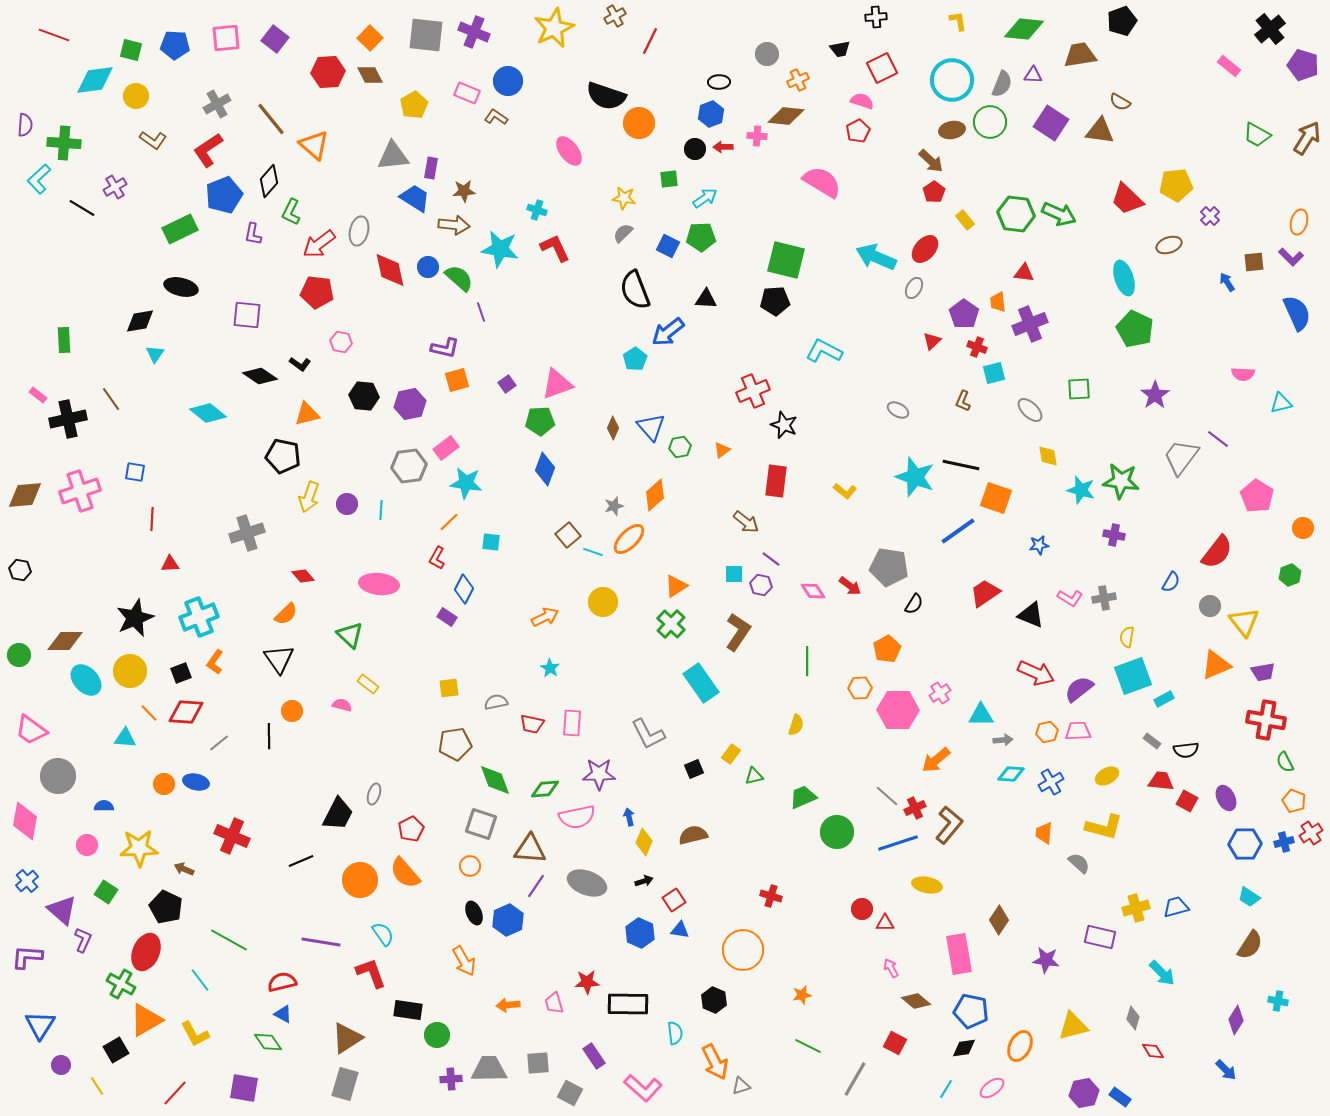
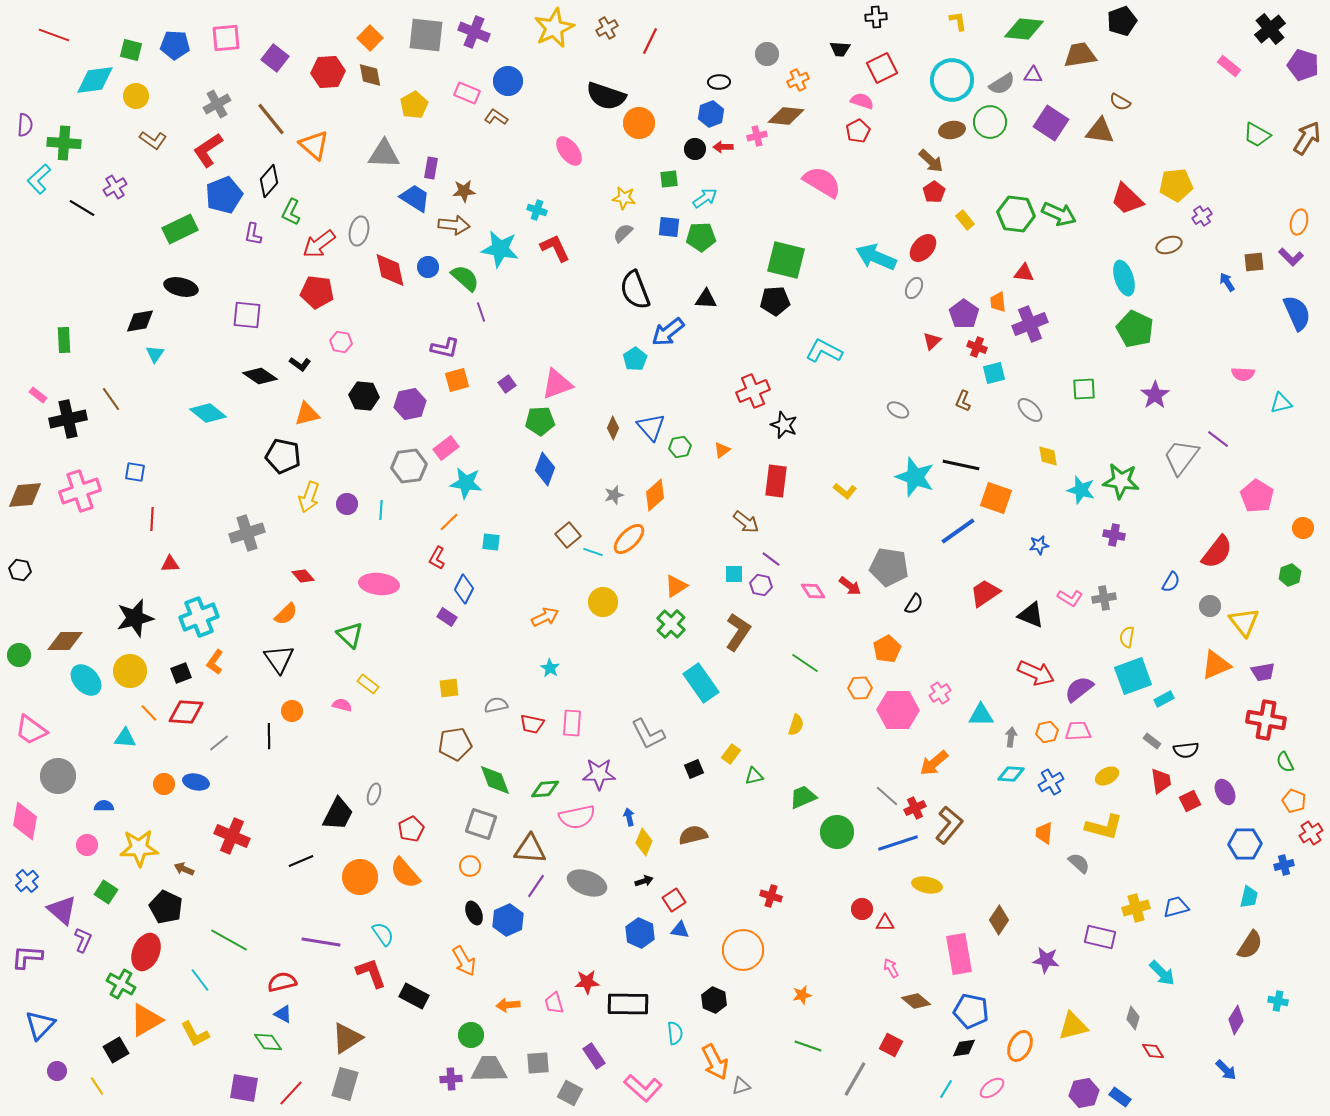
brown cross at (615, 16): moved 8 px left, 12 px down
purple square at (275, 39): moved 19 px down
black trapezoid at (840, 49): rotated 15 degrees clockwise
brown diamond at (370, 75): rotated 16 degrees clockwise
gray semicircle at (1002, 84): rotated 36 degrees clockwise
pink cross at (757, 136): rotated 18 degrees counterclockwise
gray triangle at (393, 156): moved 9 px left, 2 px up; rotated 8 degrees clockwise
purple cross at (1210, 216): moved 8 px left; rotated 12 degrees clockwise
blue square at (668, 246): moved 1 px right, 19 px up; rotated 20 degrees counterclockwise
red ellipse at (925, 249): moved 2 px left, 1 px up
green semicircle at (459, 278): moved 6 px right
green square at (1079, 389): moved 5 px right
gray star at (614, 506): moved 11 px up
black star at (135, 618): rotated 9 degrees clockwise
green line at (807, 661): moved 2 px left, 2 px down; rotated 56 degrees counterclockwise
gray semicircle at (496, 702): moved 3 px down
gray arrow at (1003, 740): moved 8 px right, 3 px up; rotated 78 degrees counterclockwise
orange arrow at (936, 760): moved 2 px left, 3 px down
red trapezoid at (1161, 781): rotated 76 degrees clockwise
purple ellipse at (1226, 798): moved 1 px left, 6 px up
red square at (1187, 801): moved 3 px right; rotated 35 degrees clockwise
blue cross at (1284, 842): moved 23 px down
orange circle at (360, 880): moved 3 px up
cyan trapezoid at (1249, 897): rotated 110 degrees counterclockwise
black rectangle at (408, 1010): moved 6 px right, 14 px up; rotated 20 degrees clockwise
blue triangle at (40, 1025): rotated 12 degrees clockwise
green circle at (437, 1035): moved 34 px right
red square at (895, 1043): moved 4 px left, 2 px down
green line at (808, 1046): rotated 8 degrees counterclockwise
purple circle at (61, 1065): moved 4 px left, 6 px down
red line at (175, 1093): moved 116 px right
